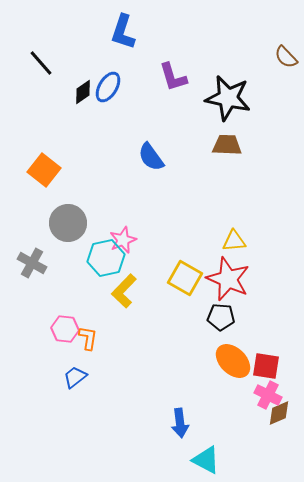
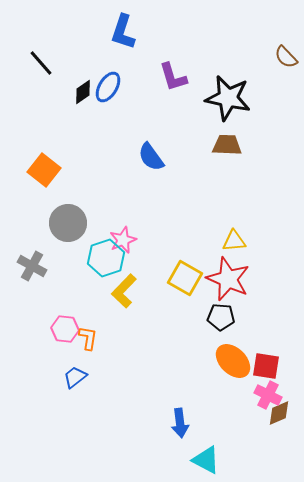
cyan hexagon: rotated 6 degrees counterclockwise
gray cross: moved 3 px down
